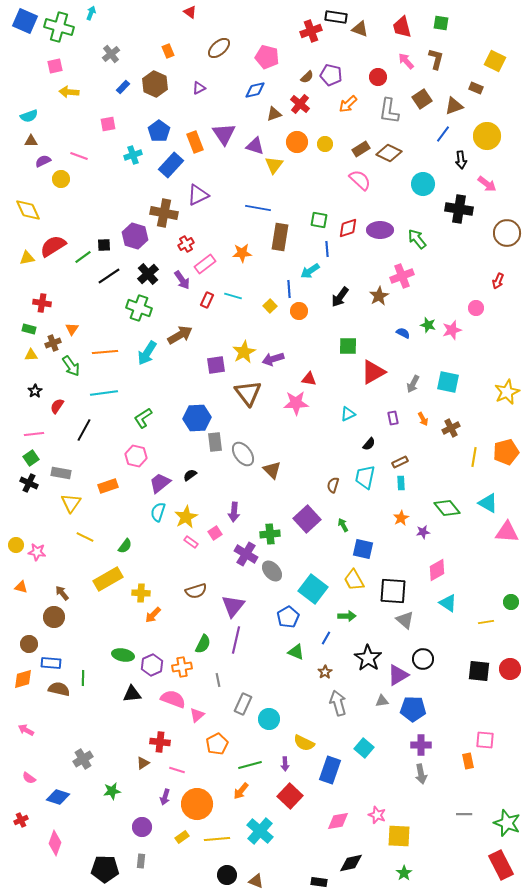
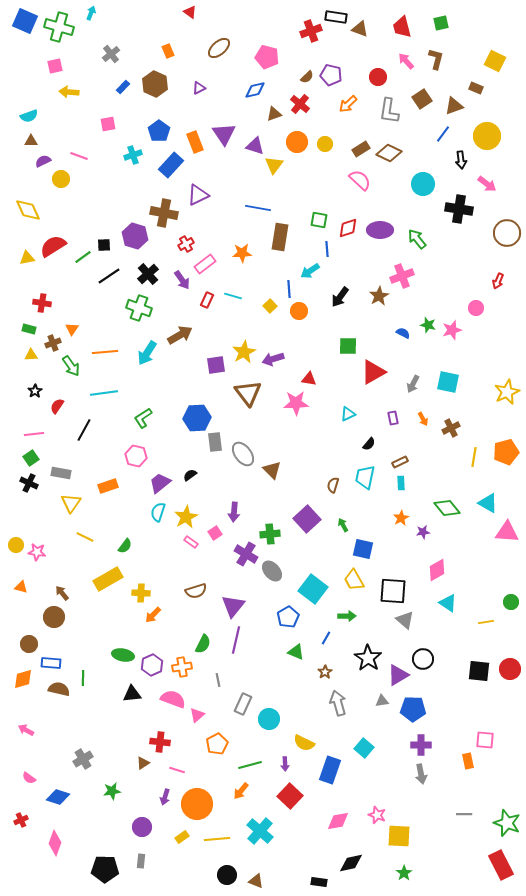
green square at (441, 23): rotated 21 degrees counterclockwise
